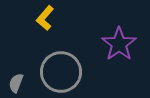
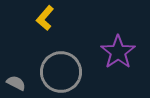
purple star: moved 1 px left, 8 px down
gray semicircle: rotated 96 degrees clockwise
